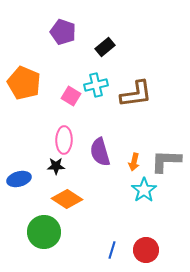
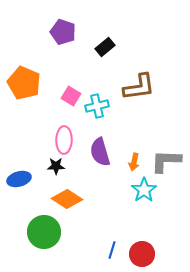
cyan cross: moved 1 px right, 21 px down
brown L-shape: moved 3 px right, 7 px up
red circle: moved 4 px left, 4 px down
